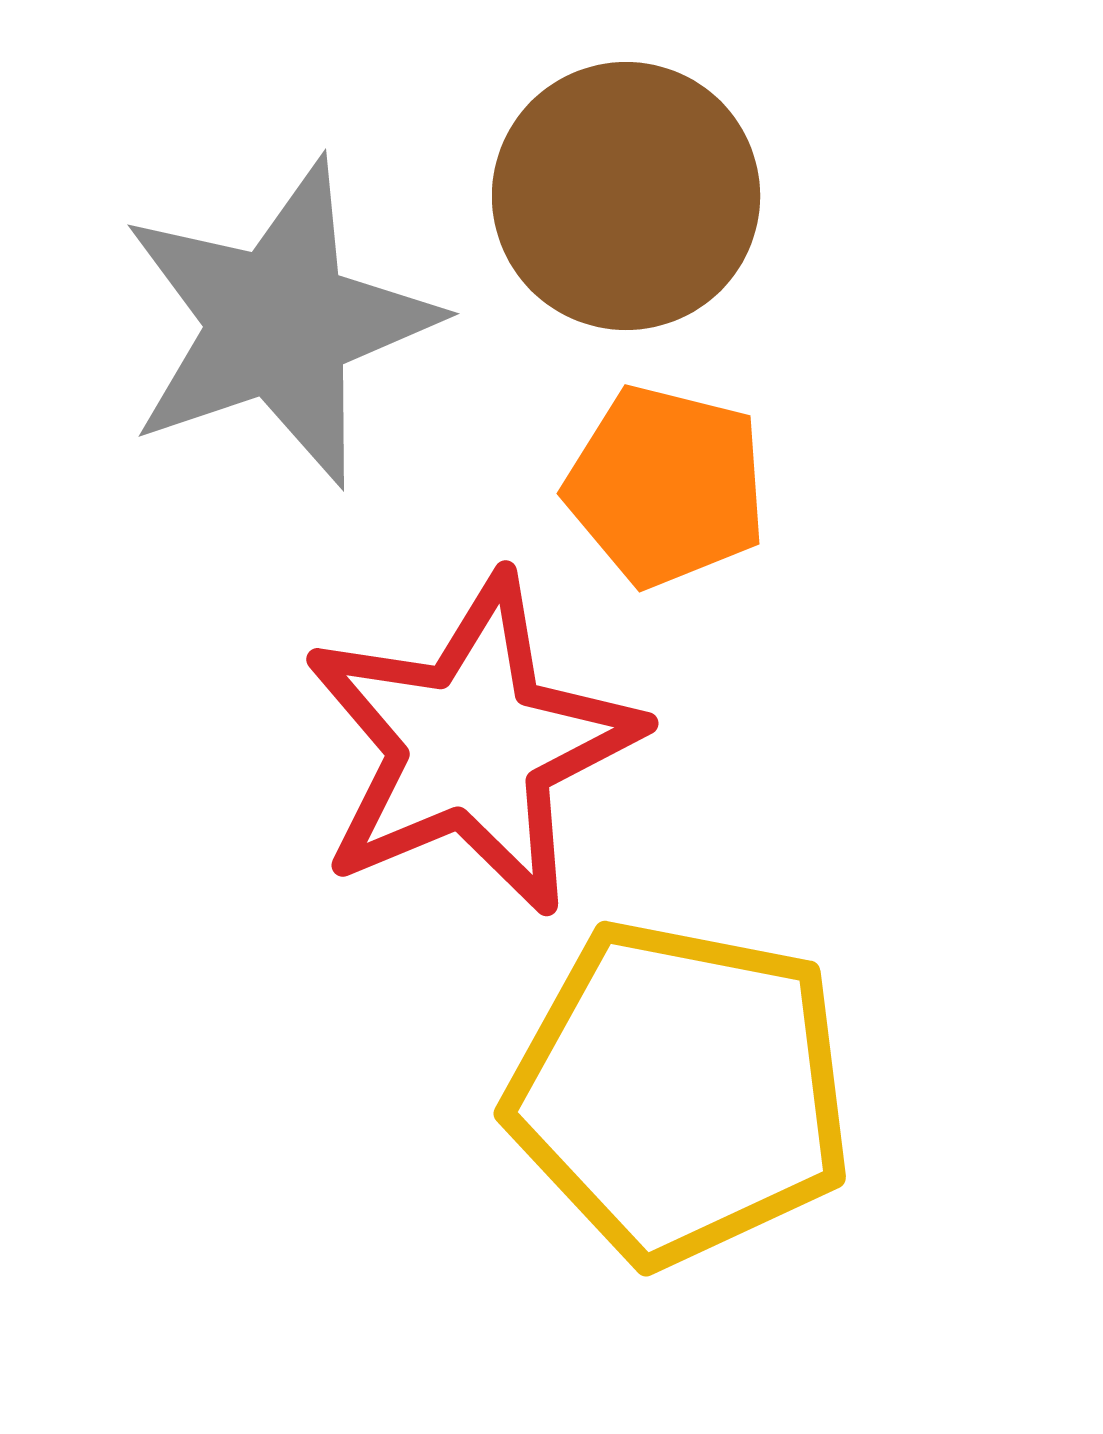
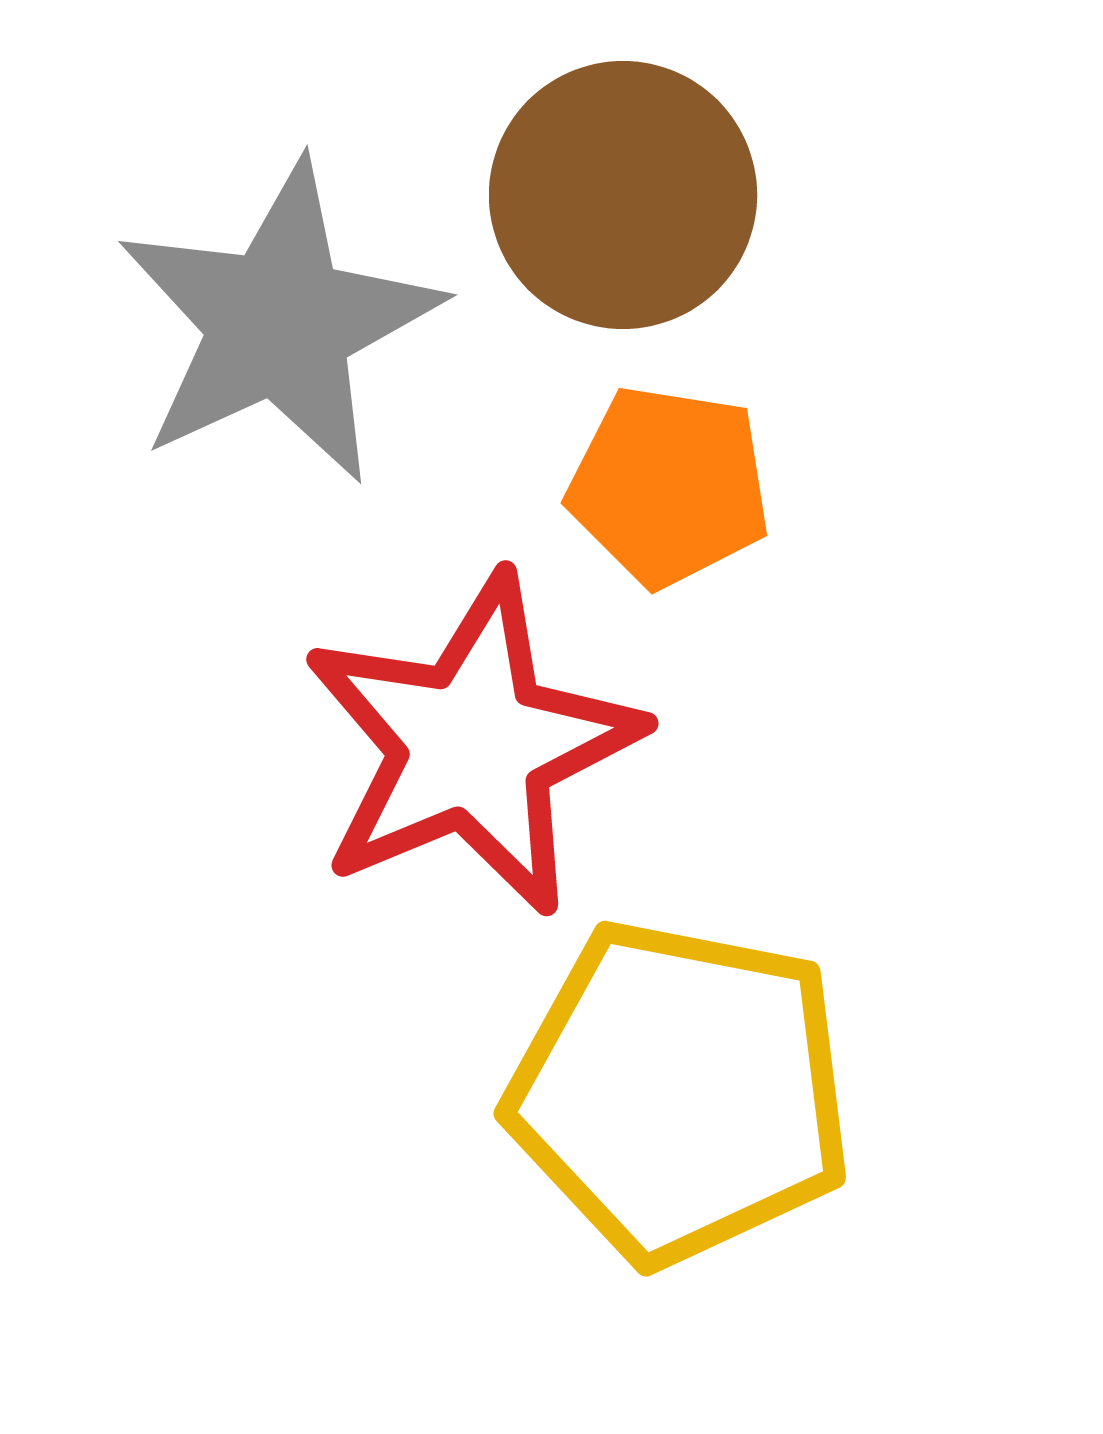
brown circle: moved 3 px left, 1 px up
gray star: rotated 6 degrees counterclockwise
orange pentagon: moved 3 px right; rotated 5 degrees counterclockwise
